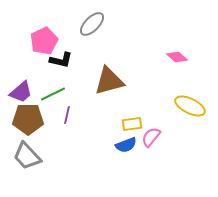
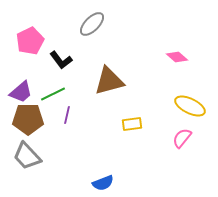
pink pentagon: moved 14 px left
black L-shape: rotated 40 degrees clockwise
pink semicircle: moved 31 px right, 1 px down
blue semicircle: moved 23 px left, 38 px down
